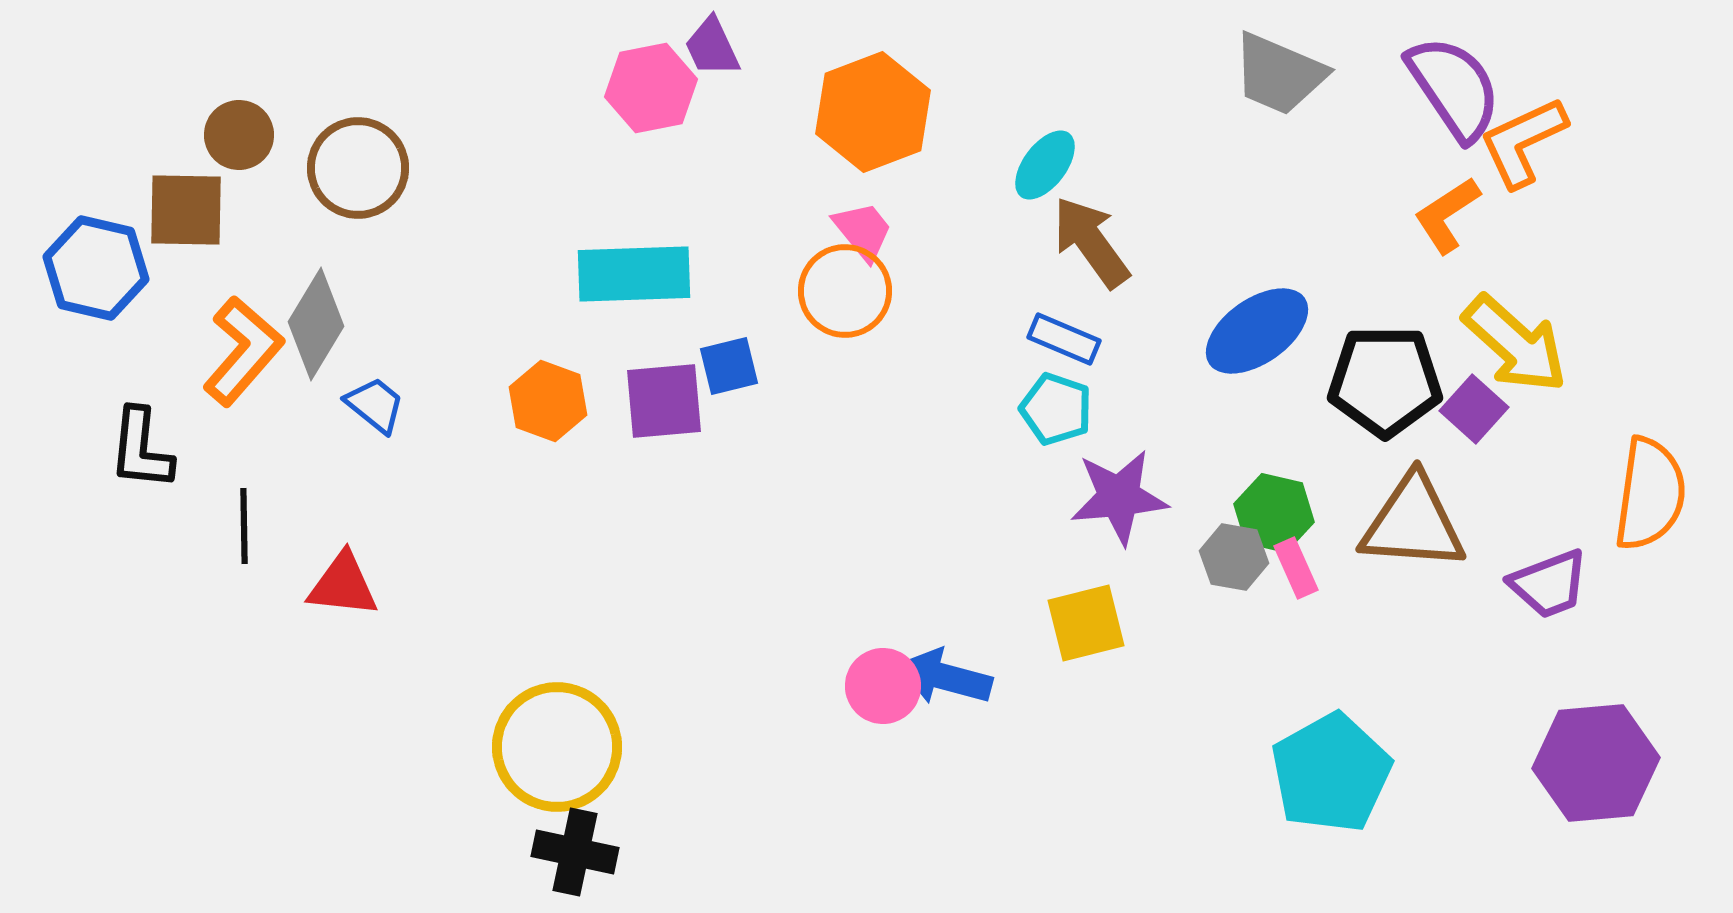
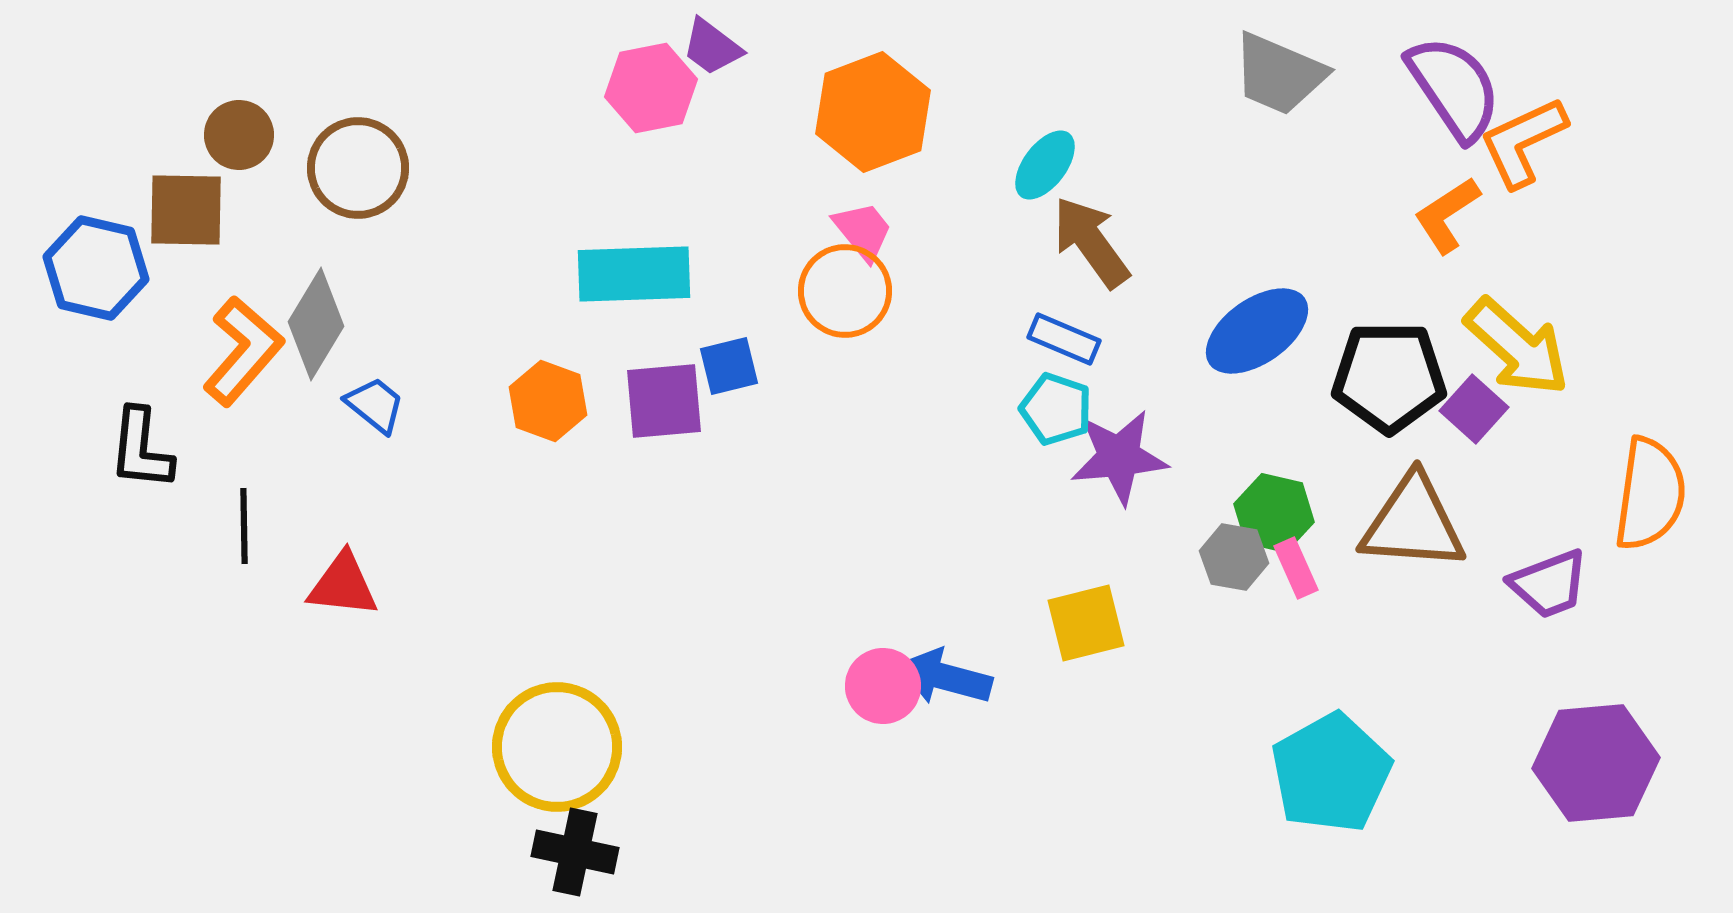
purple trapezoid at (712, 47): rotated 28 degrees counterclockwise
yellow arrow at (1515, 344): moved 2 px right, 3 px down
black pentagon at (1385, 381): moved 4 px right, 4 px up
purple star at (1119, 497): moved 40 px up
